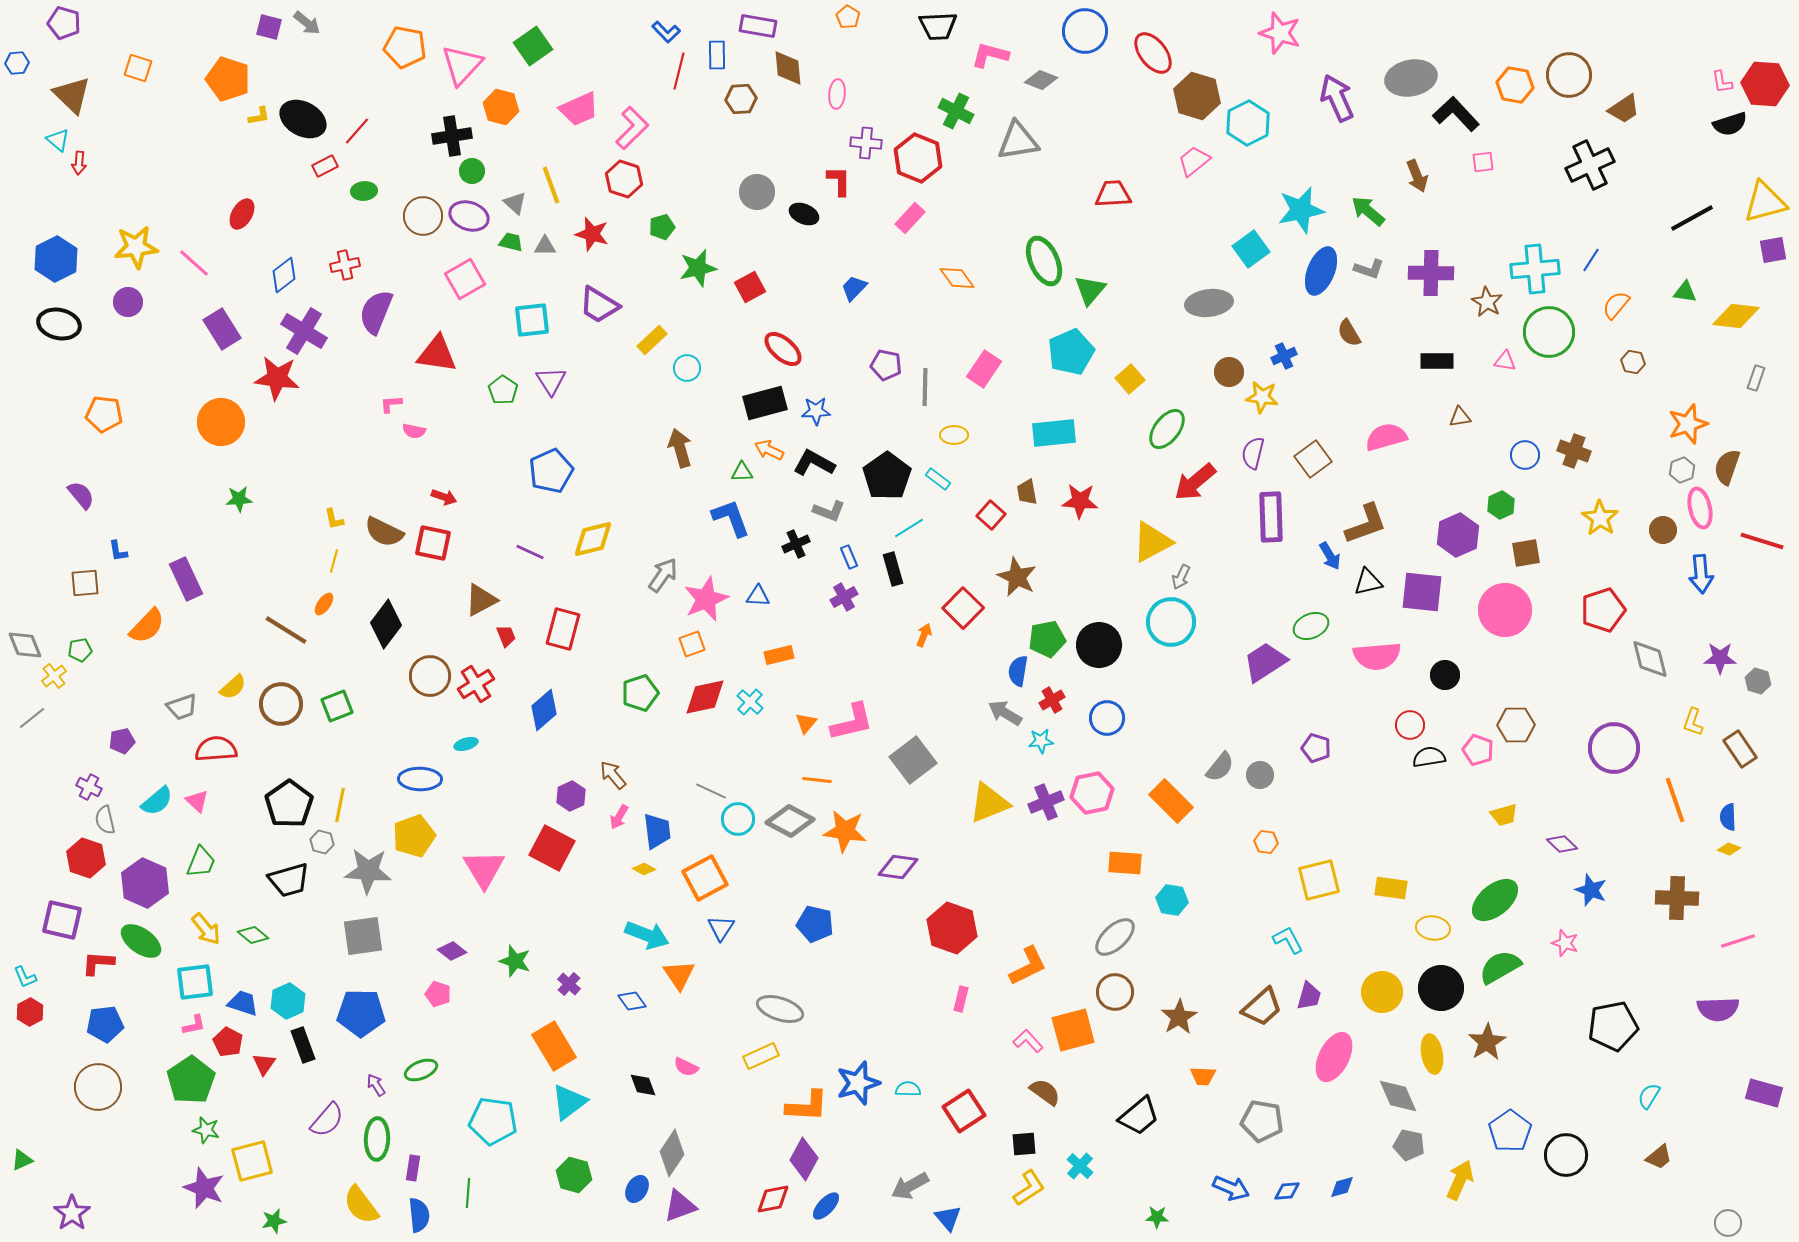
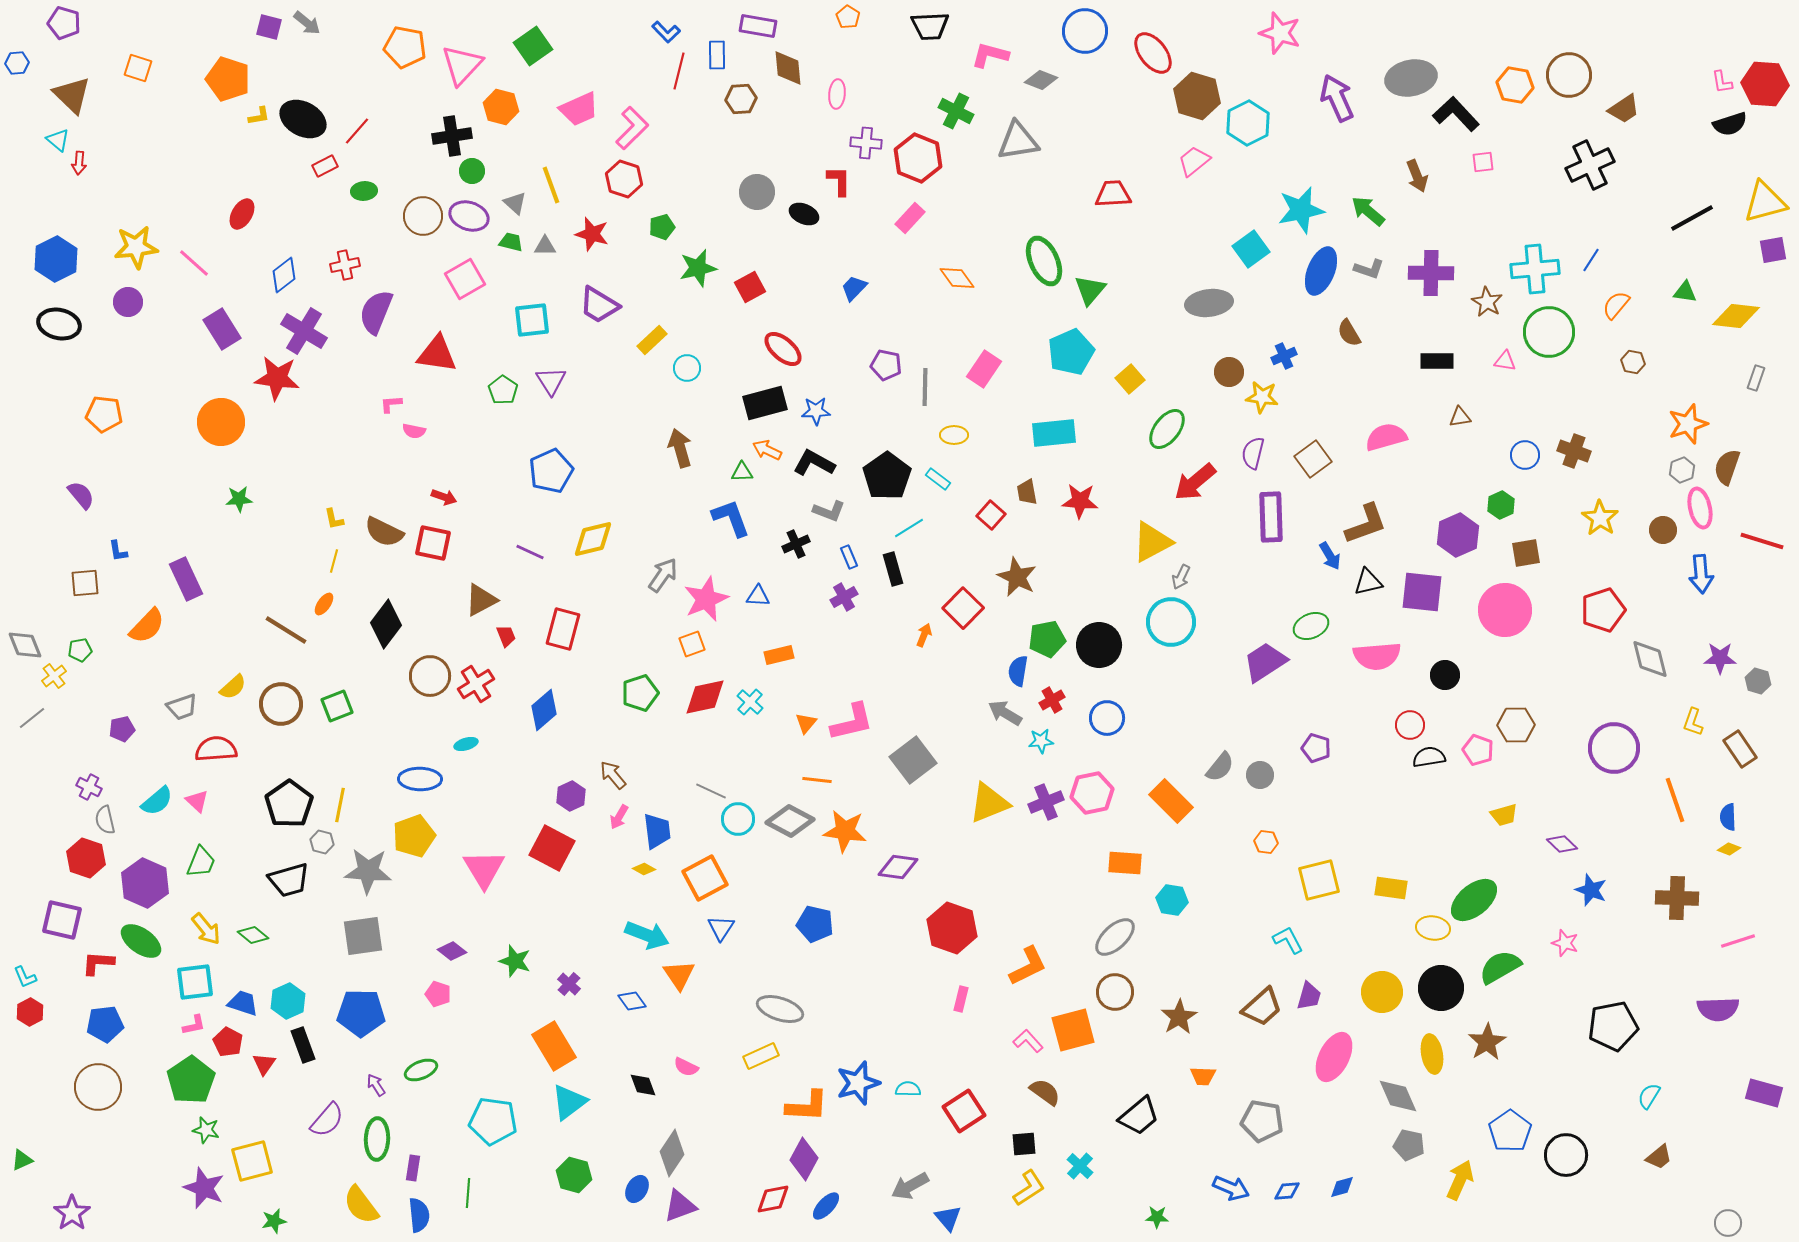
black trapezoid at (938, 26): moved 8 px left
orange arrow at (769, 450): moved 2 px left
purple pentagon at (122, 741): moved 12 px up
green ellipse at (1495, 900): moved 21 px left
